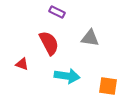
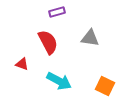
purple rectangle: rotated 42 degrees counterclockwise
red semicircle: moved 1 px left, 1 px up
cyan arrow: moved 8 px left, 5 px down; rotated 20 degrees clockwise
orange square: moved 3 px left; rotated 18 degrees clockwise
